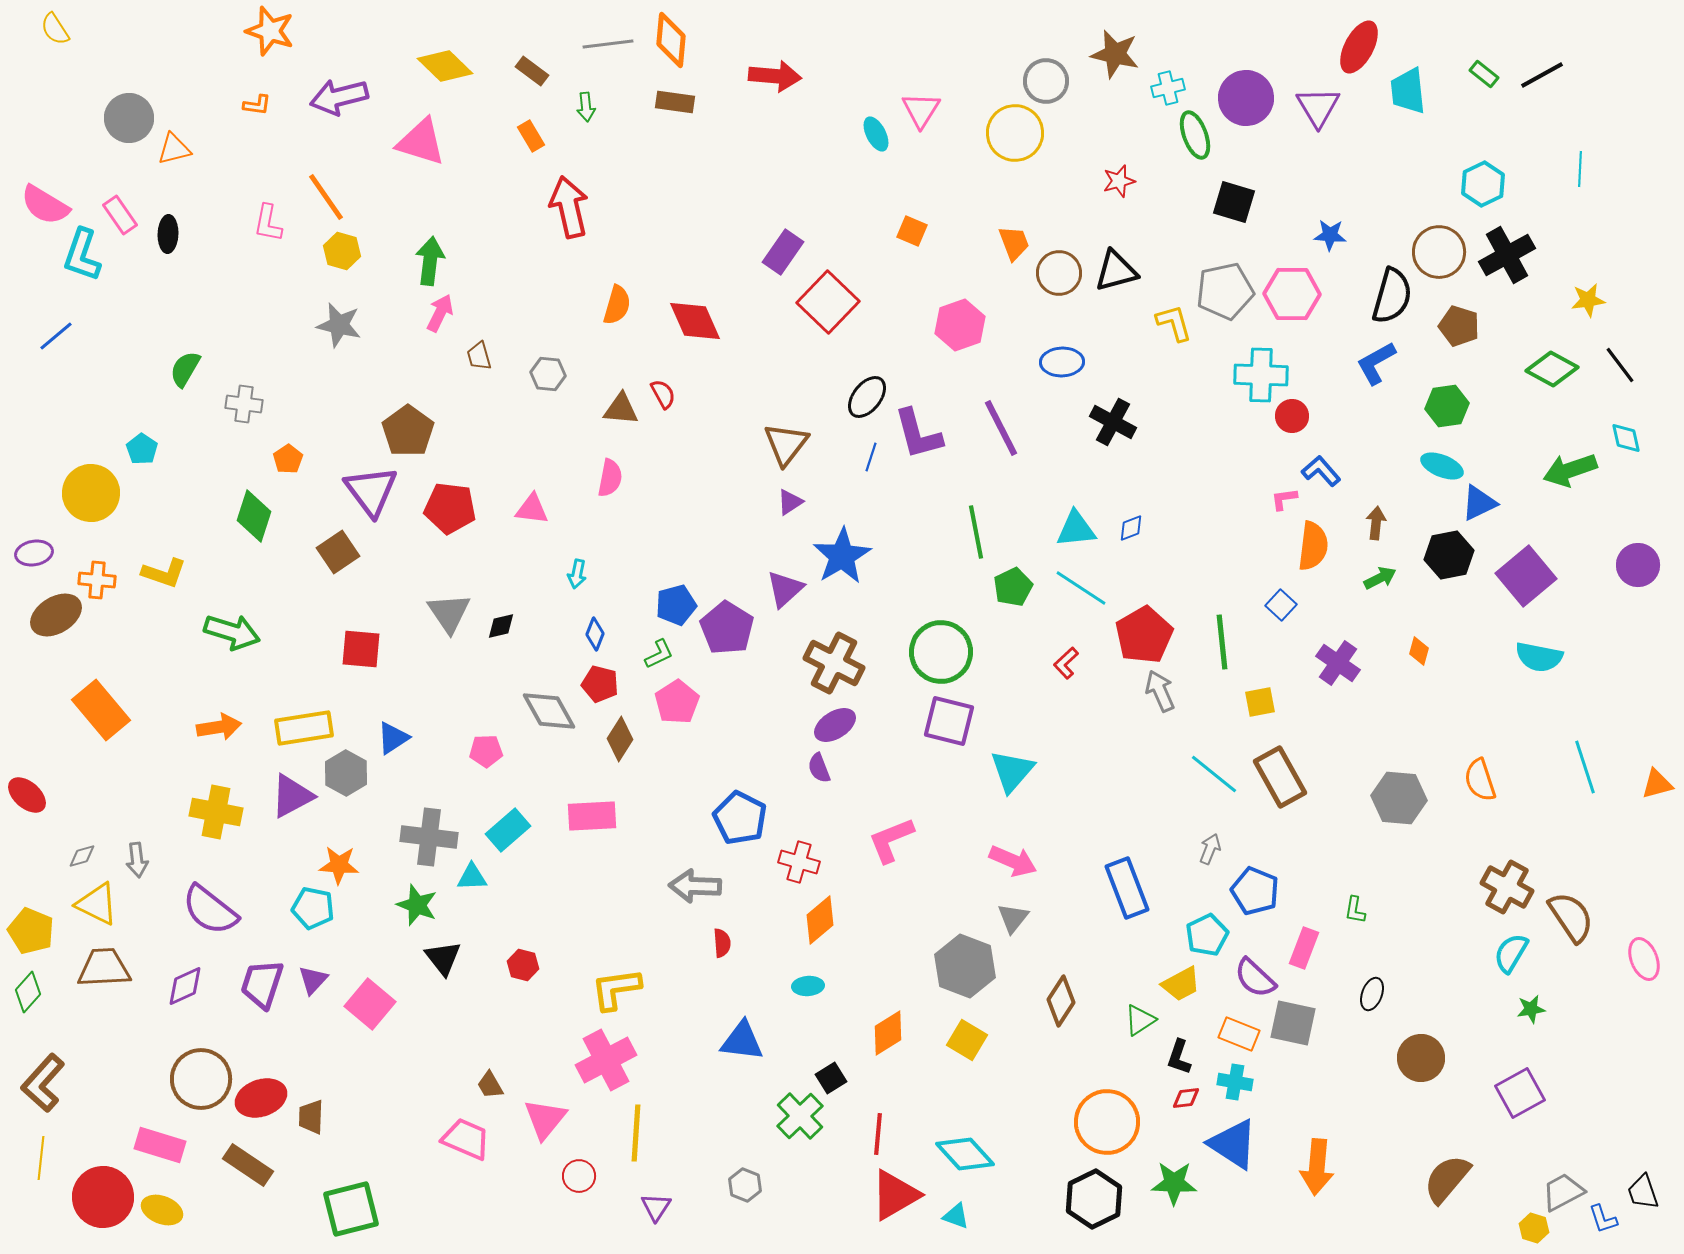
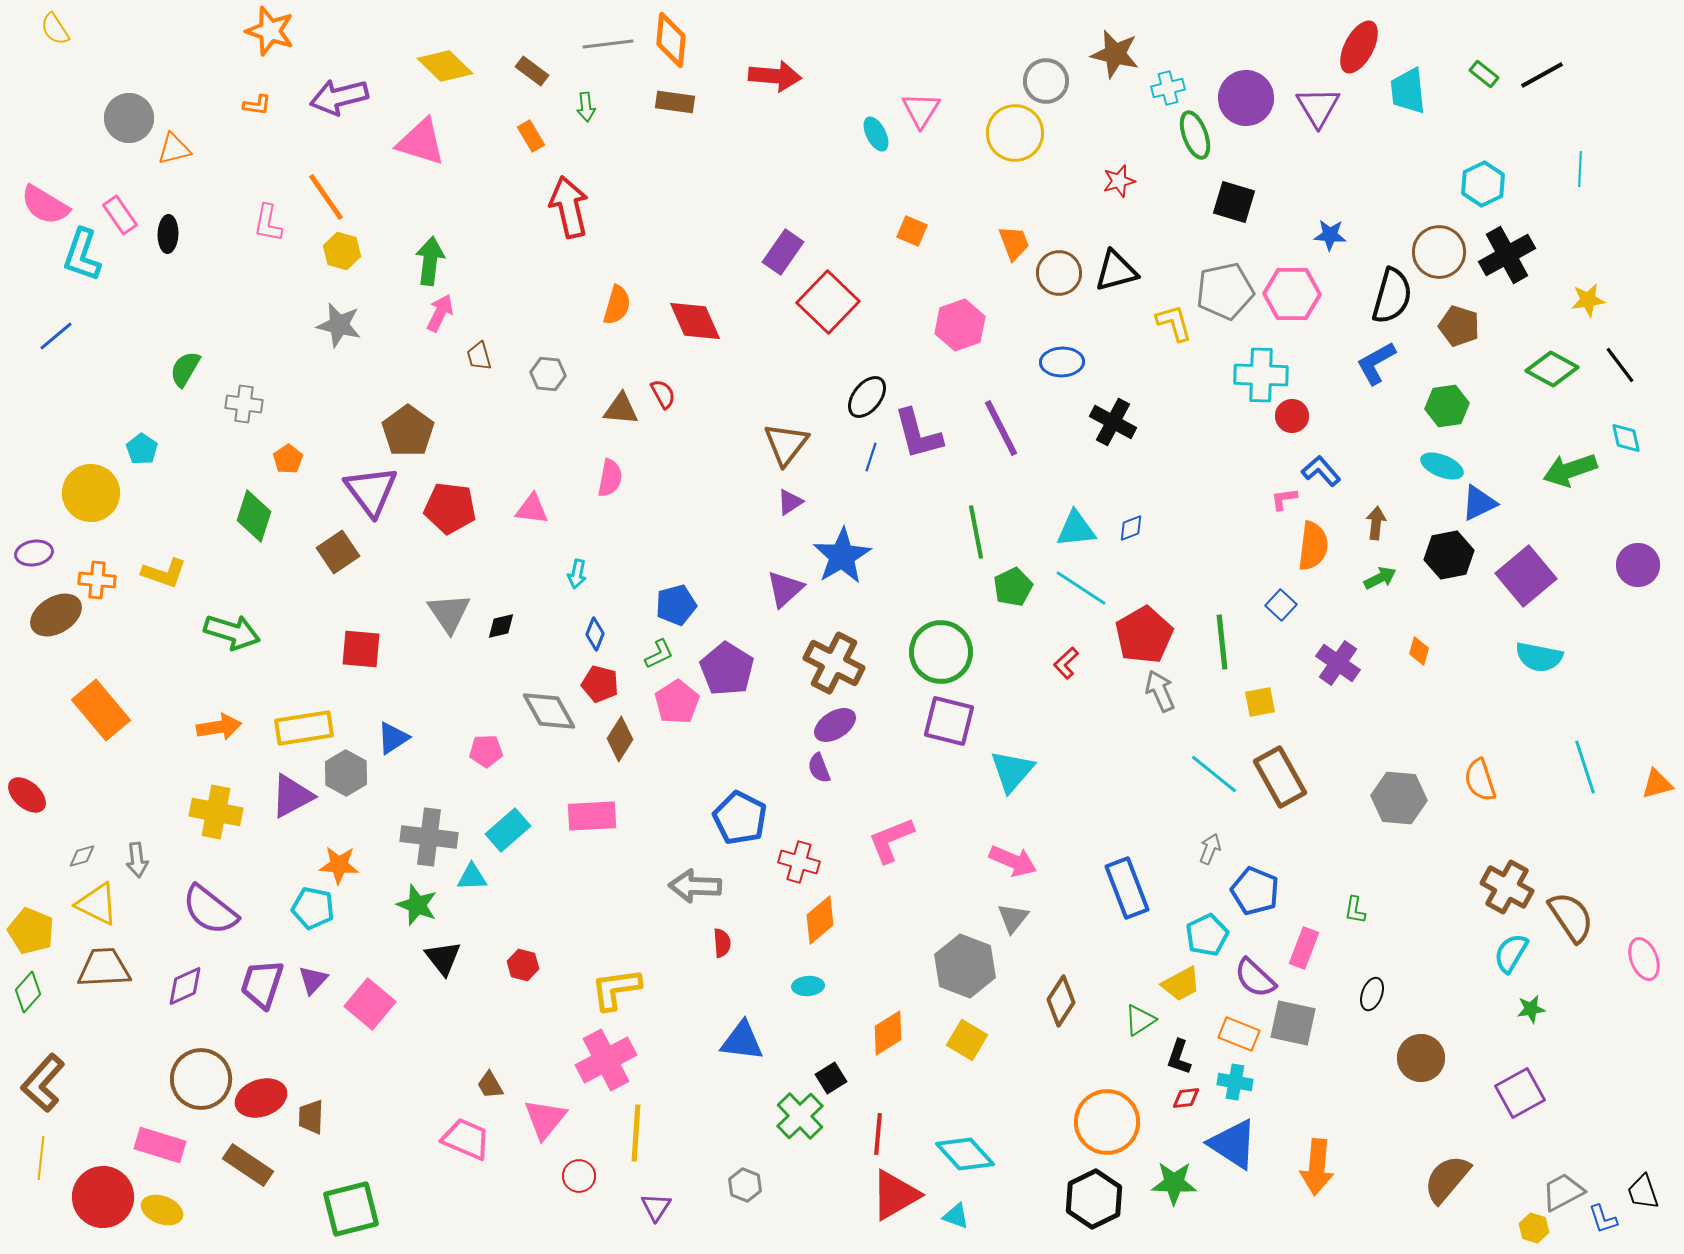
purple pentagon at (727, 628): moved 41 px down
